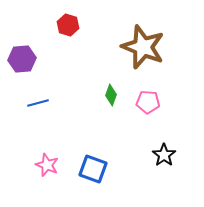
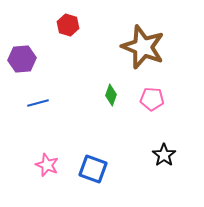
pink pentagon: moved 4 px right, 3 px up
